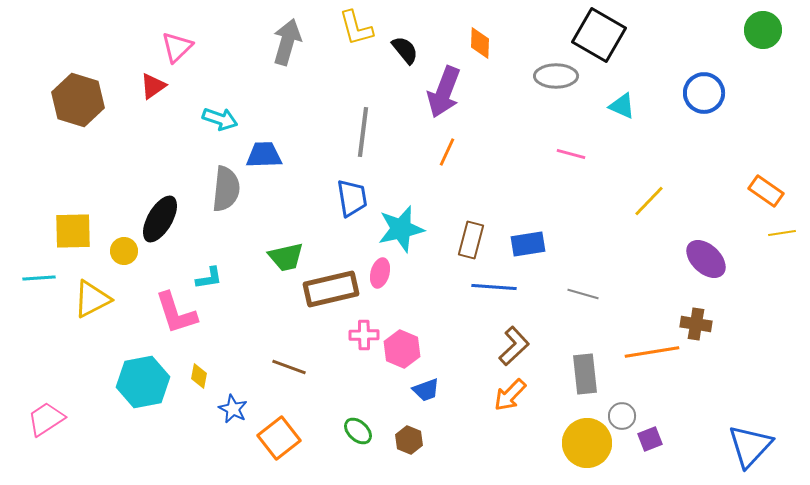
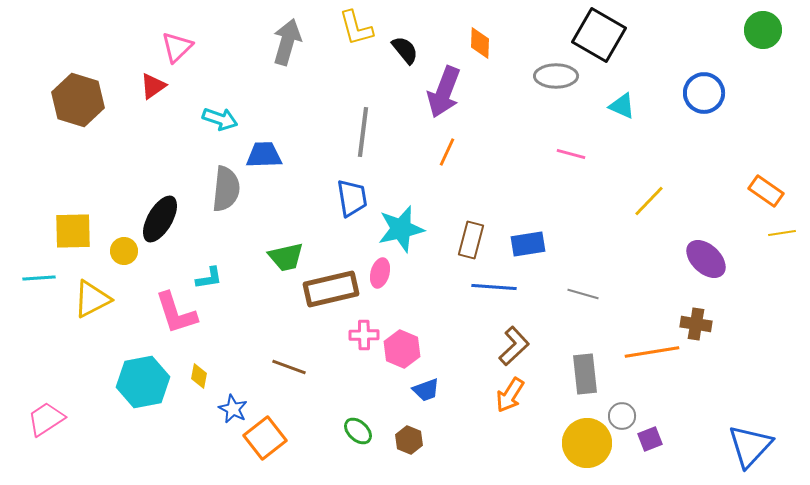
orange arrow at (510, 395): rotated 12 degrees counterclockwise
orange square at (279, 438): moved 14 px left
